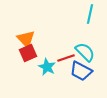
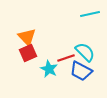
cyan line: rotated 66 degrees clockwise
orange triangle: moved 1 px right, 2 px up
cyan star: moved 2 px right, 2 px down
